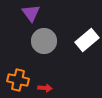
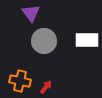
white rectangle: rotated 40 degrees clockwise
orange cross: moved 2 px right, 1 px down
red arrow: moved 1 px right, 1 px up; rotated 56 degrees counterclockwise
